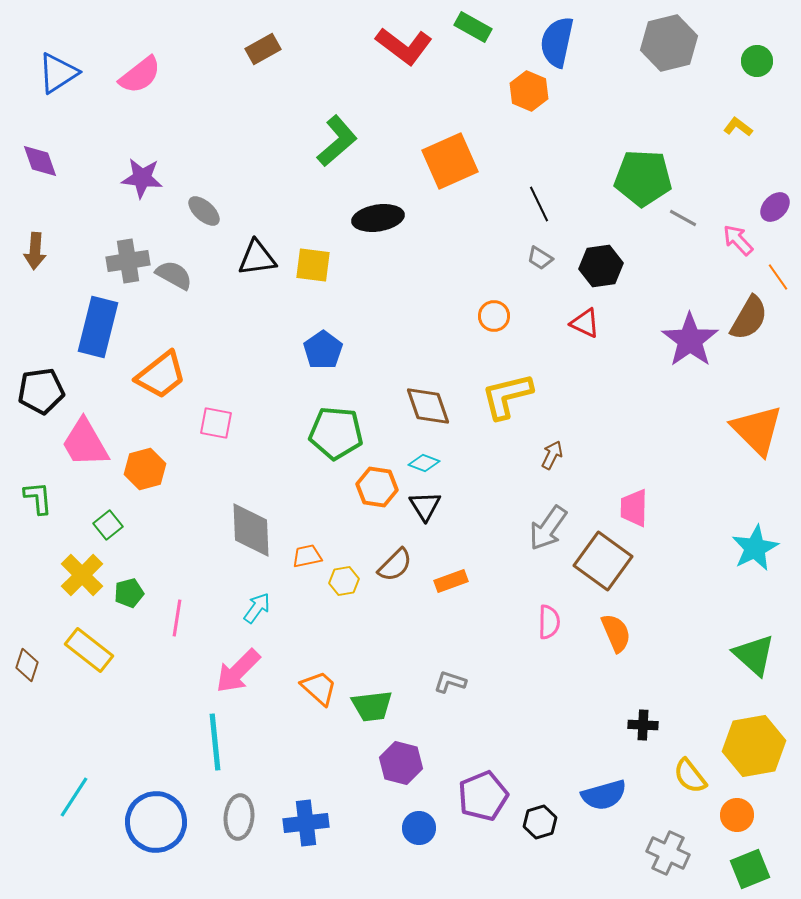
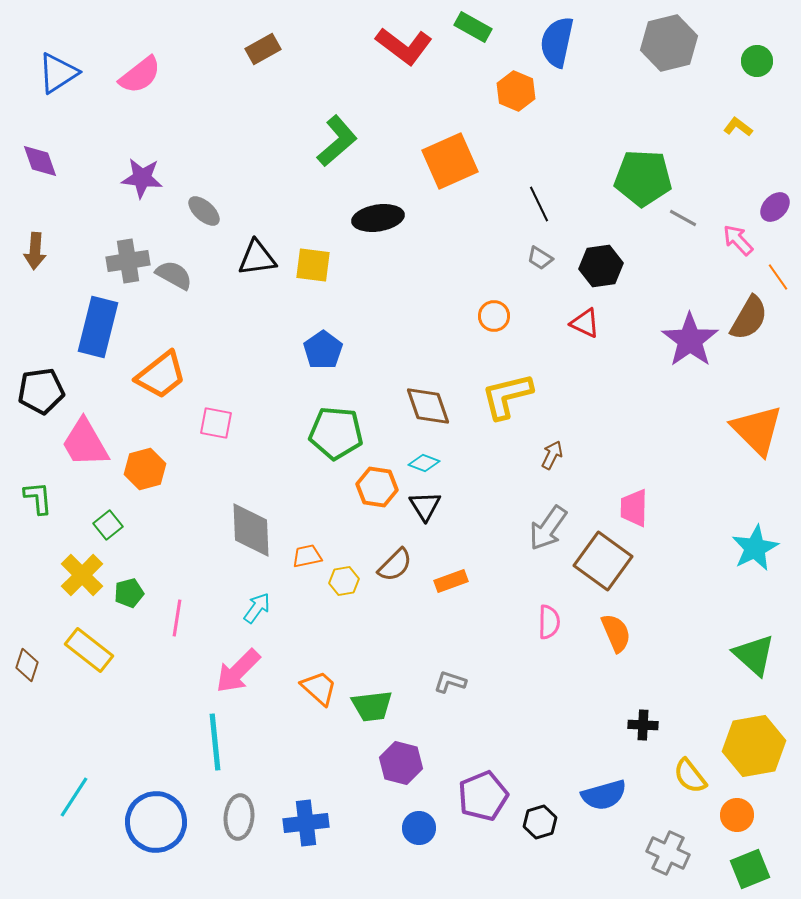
orange hexagon at (529, 91): moved 13 px left
